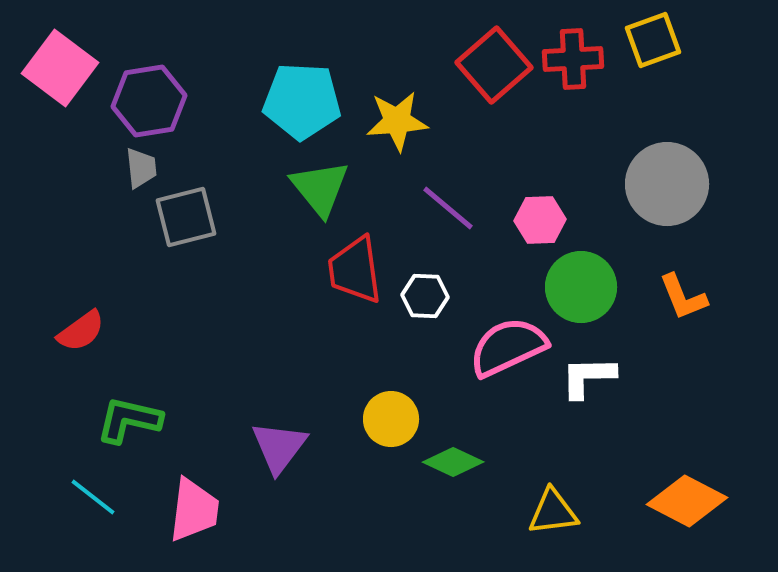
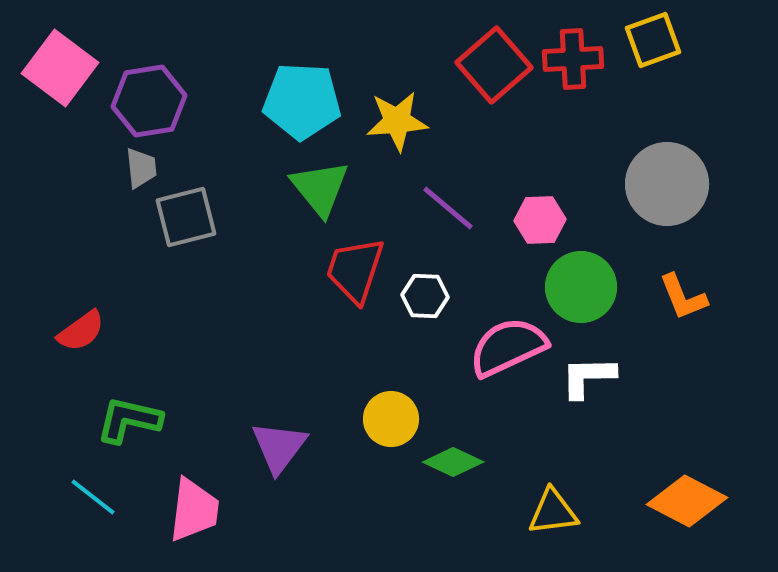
red trapezoid: rotated 26 degrees clockwise
